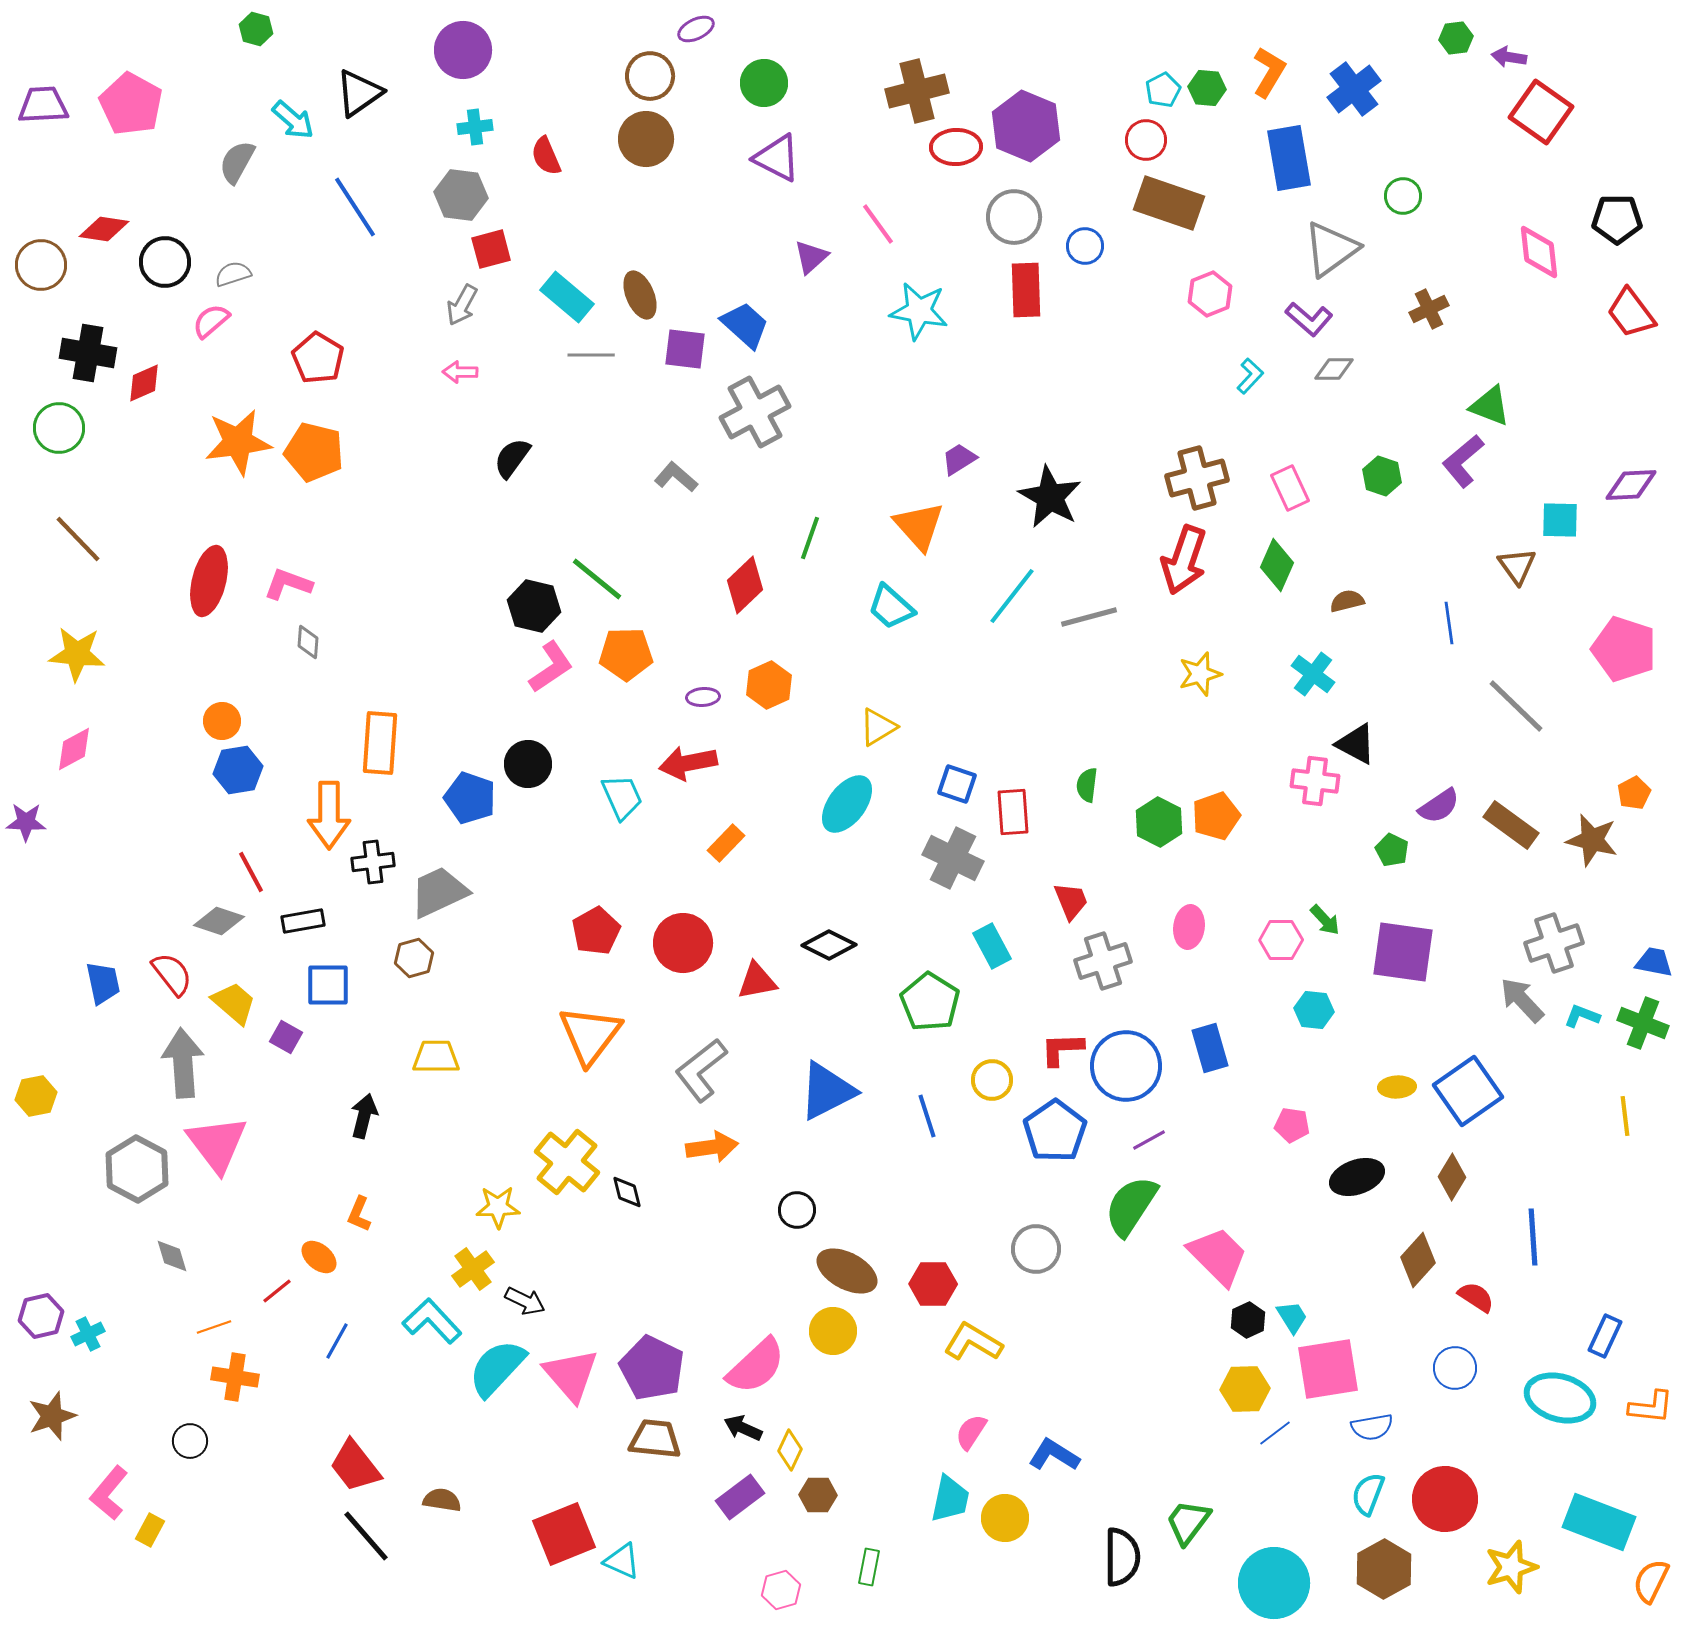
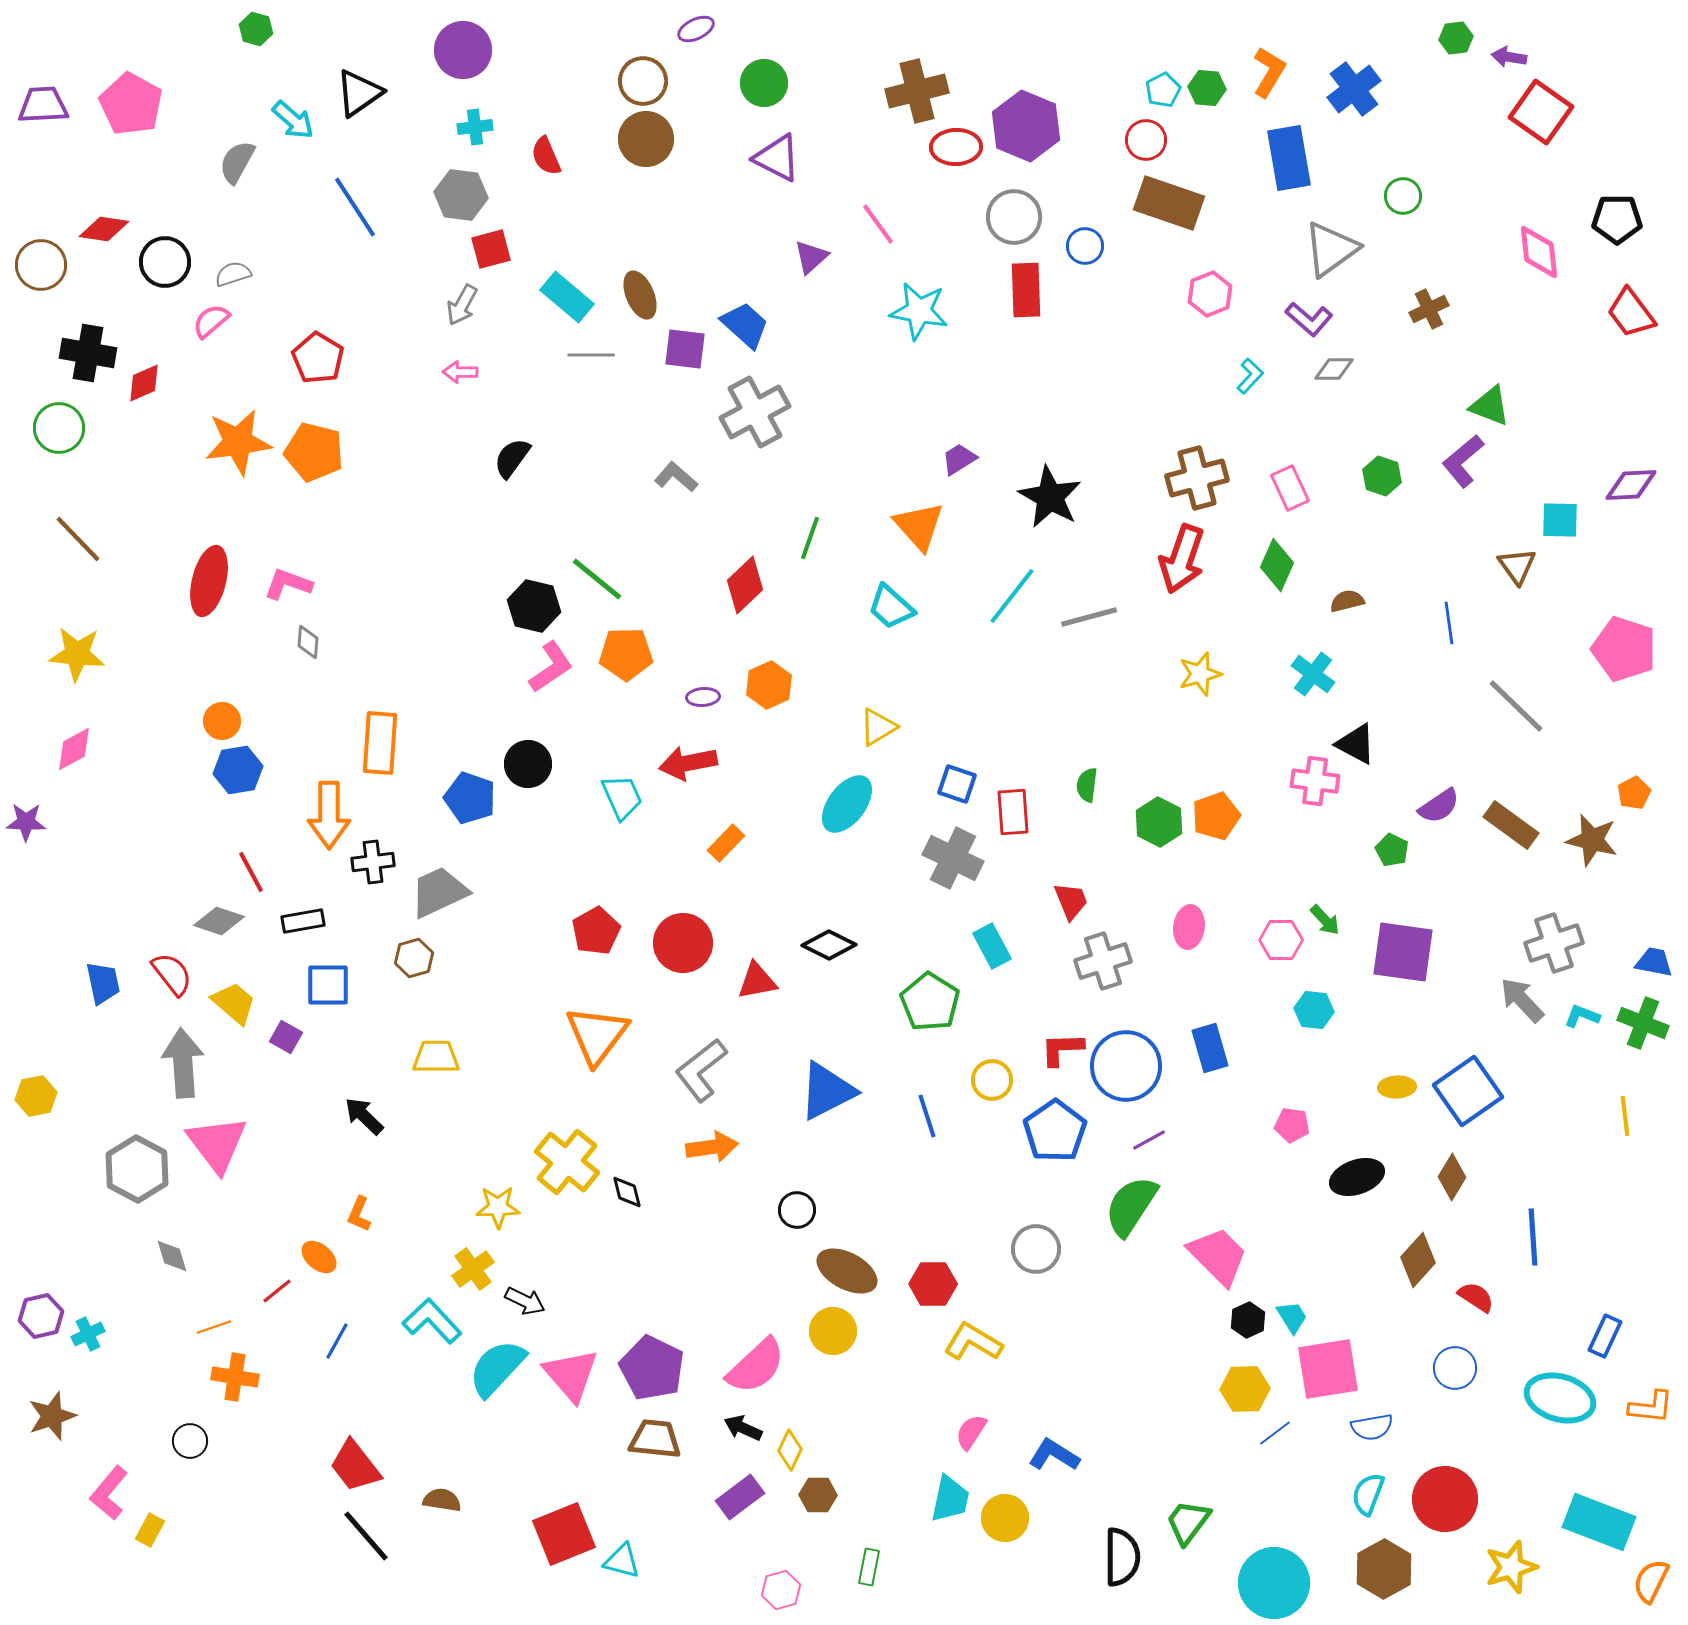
brown circle at (650, 76): moved 7 px left, 5 px down
red arrow at (1184, 560): moved 2 px left, 1 px up
orange triangle at (590, 1035): moved 7 px right
black arrow at (364, 1116): rotated 60 degrees counterclockwise
cyan triangle at (622, 1561): rotated 9 degrees counterclockwise
